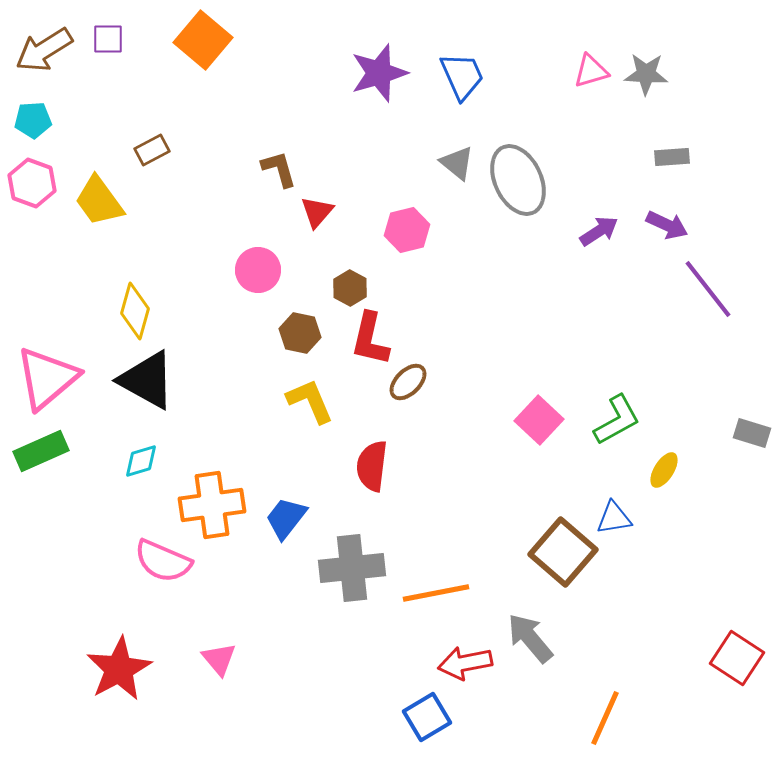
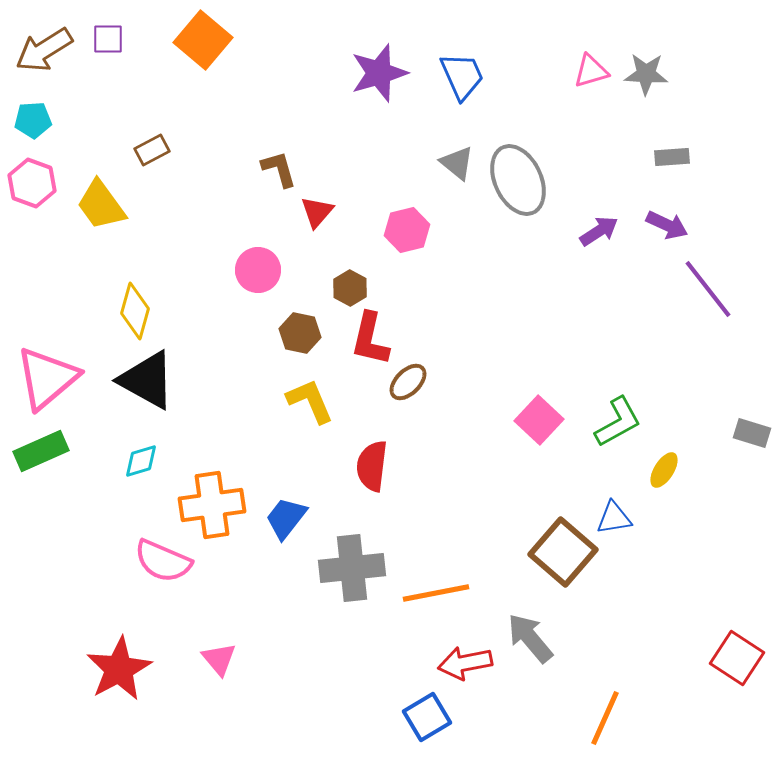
yellow trapezoid at (99, 201): moved 2 px right, 4 px down
green L-shape at (617, 420): moved 1 px right, 2 px down
